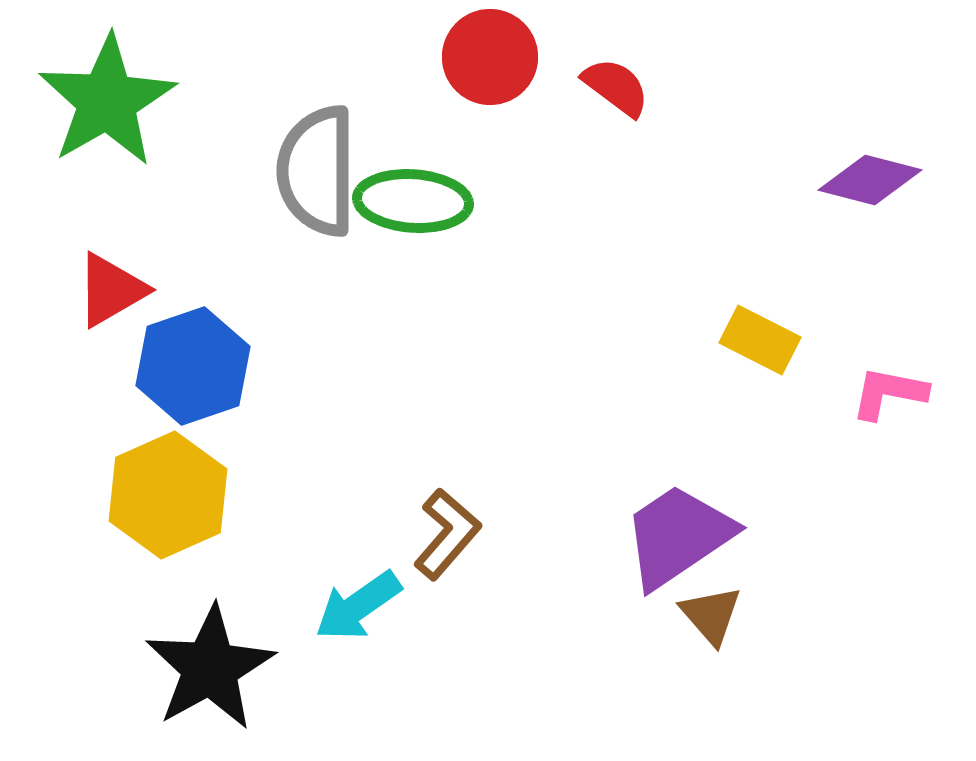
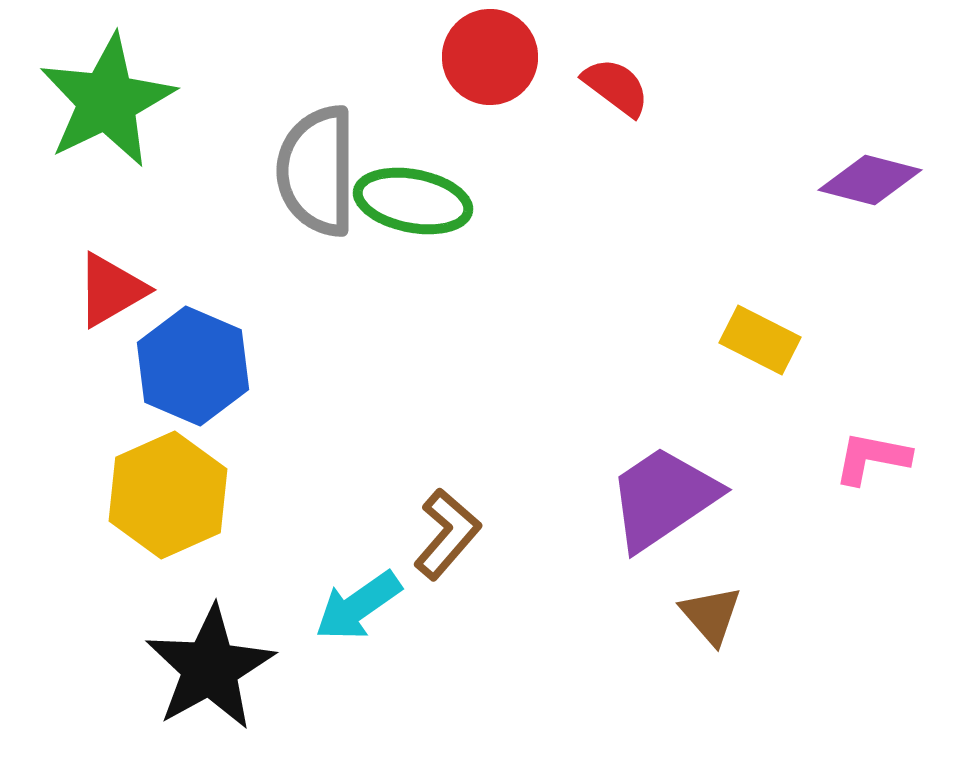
green star: rotated 4 degrees clockwise
green ellipse: rotated 7 degrees clockwise
blue hexagon: rotated 18 degrees counterclockwise
pink L-shape: moved 17 px left, 65 px down
purple trapezoid: moved 15 px left, 38 px up
